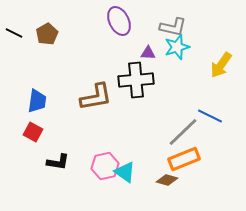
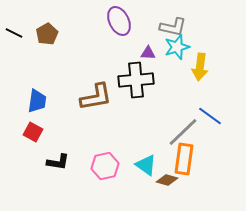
yellow arrow: moved 21 px left, 2 px down; rotated 28 degrees counterclockwise
blue line: rotated 10 degrees clockwise
orange rectangle: rotated 60 degrees counterclockwise
cyan triangle: moved 21 px right, 7 px up
